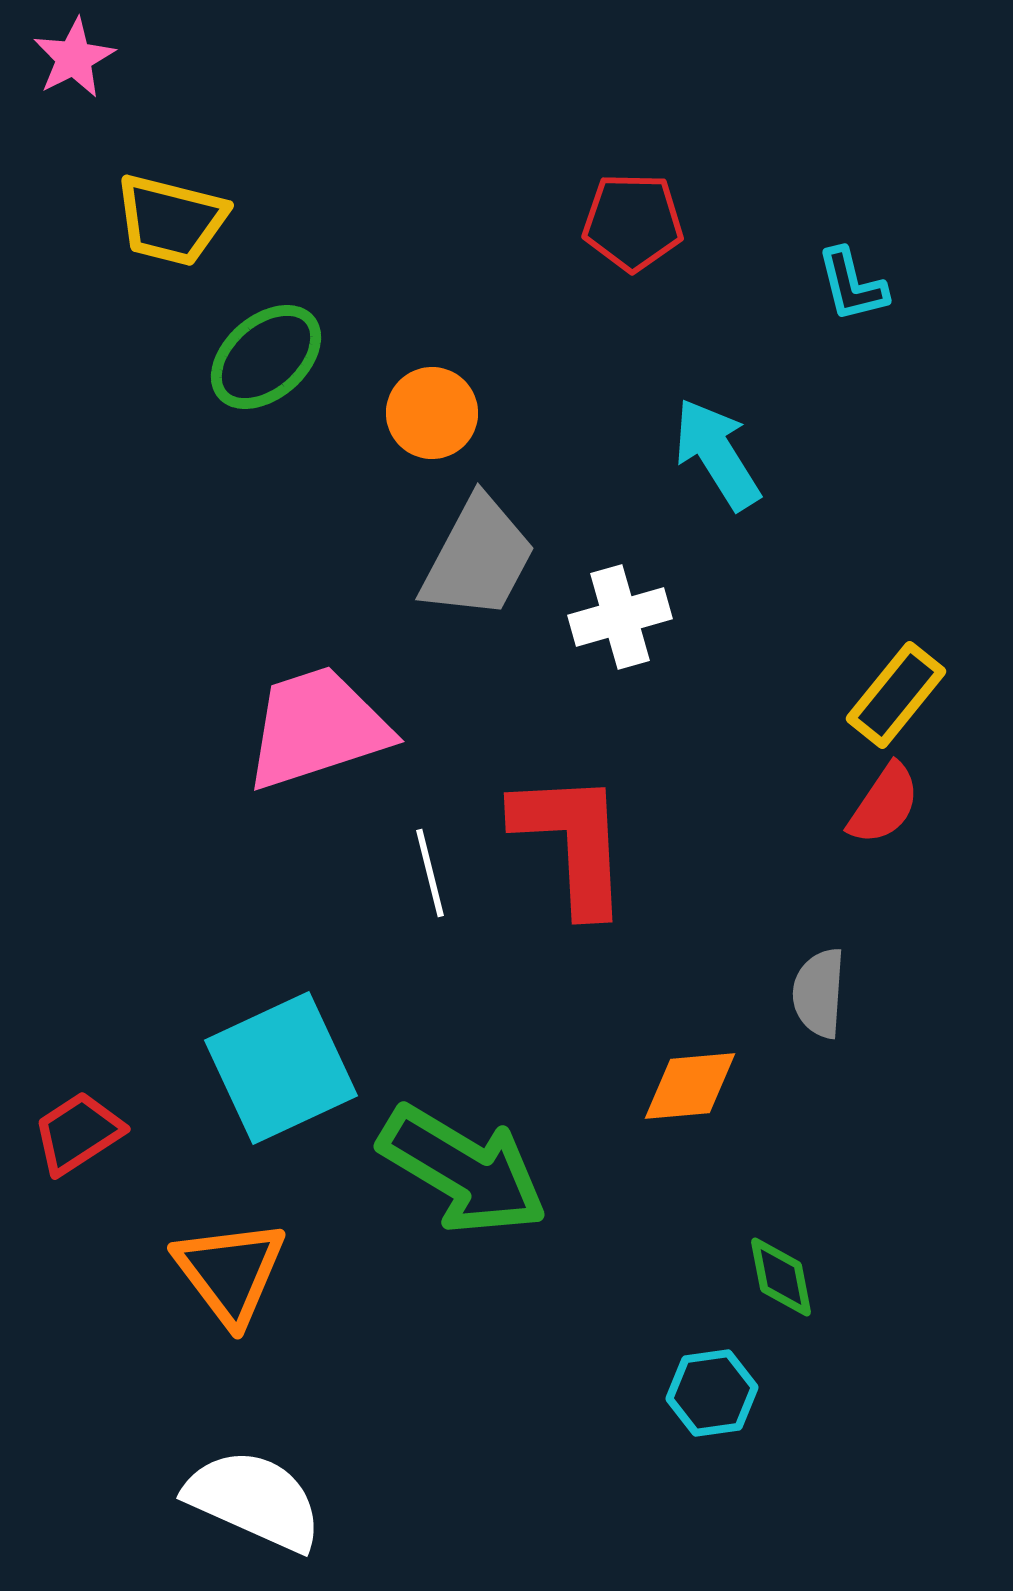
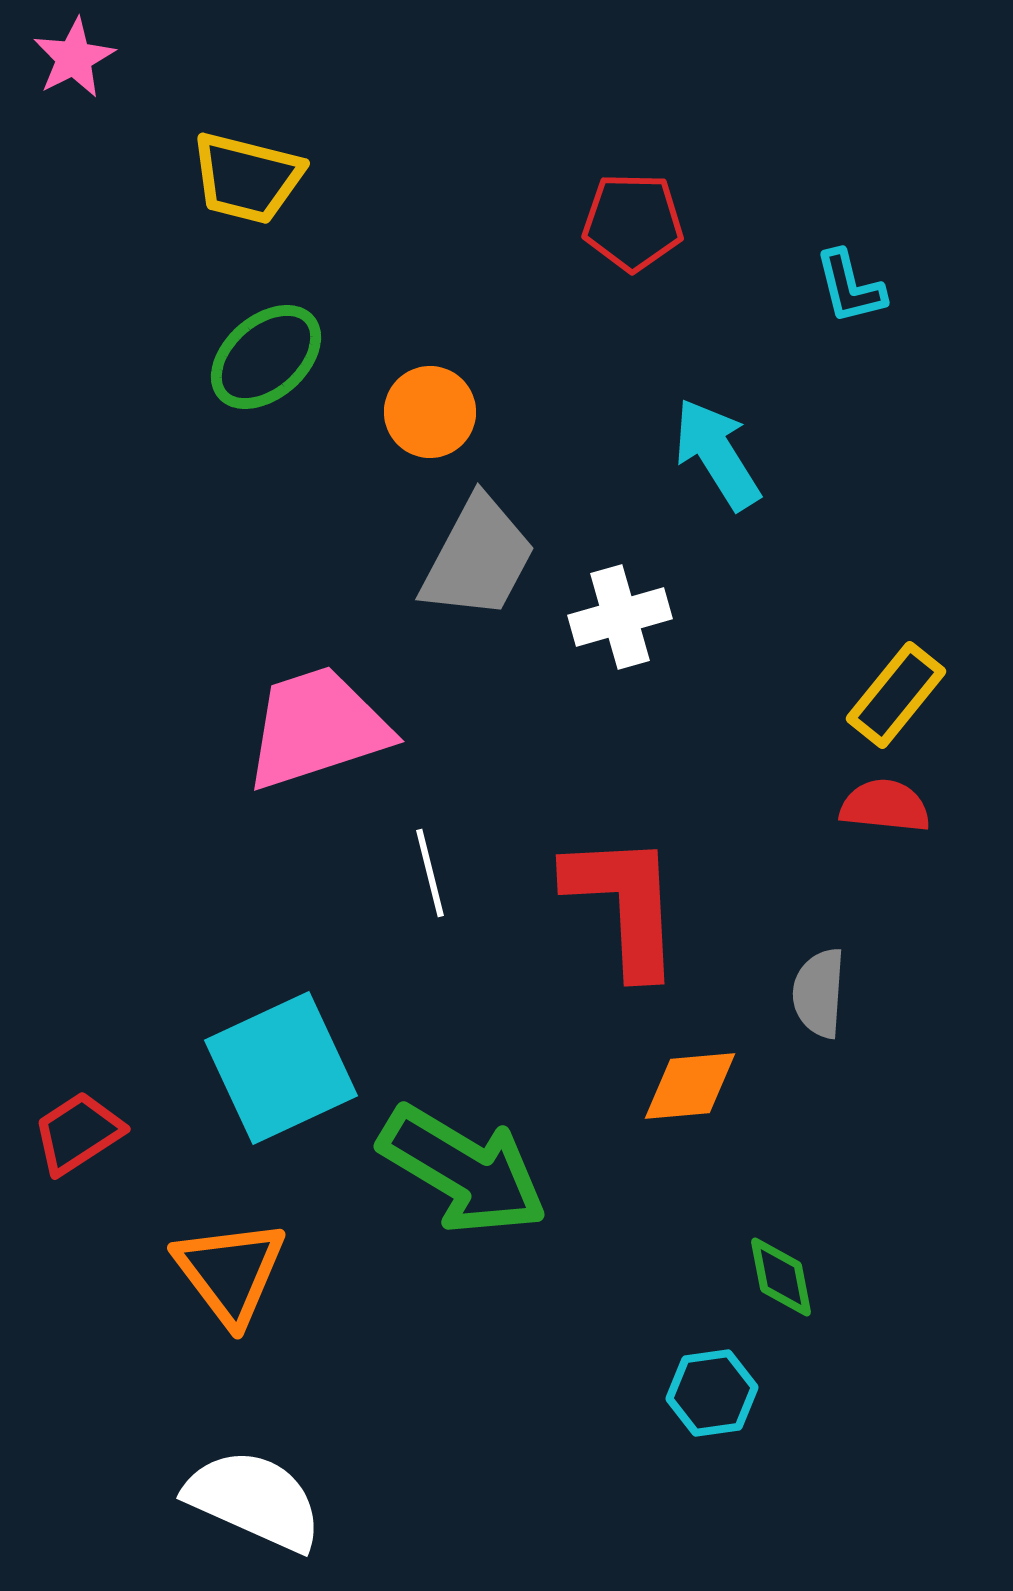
yellow trapezoid: moved 76 px right, 42 px up
cyan L-shape: moved 2 px left, 2 px down
orange circle: moved 2 px left, 1 px up
red semicircle: moved 1 px right, 2 px down; rotated 118 degrees counterclockwise
red L-shape: moved 52 px right, 62 px down
